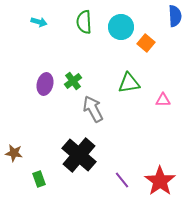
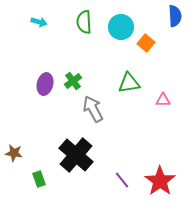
black cross: moved 3 px left
